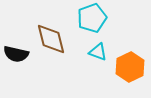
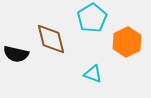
cyan pentagon: rotated 12 degrees counterclockwise
cyan triangle: moved 5 px left, 22 px down
orange hexagon: moved 3 px left, 25 px up
